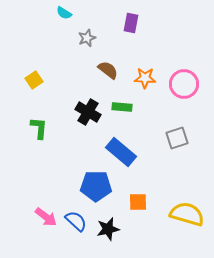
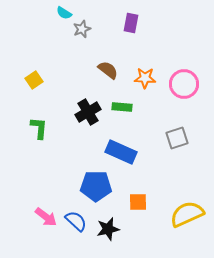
gray star: moved 5 px left, 9 px up
black cross: rotated 30 degrees clockwise
blue rectangle: rotated 16 degrees counterclockwise
yellow semicircle: rotated 40 degrees counterclockwise
